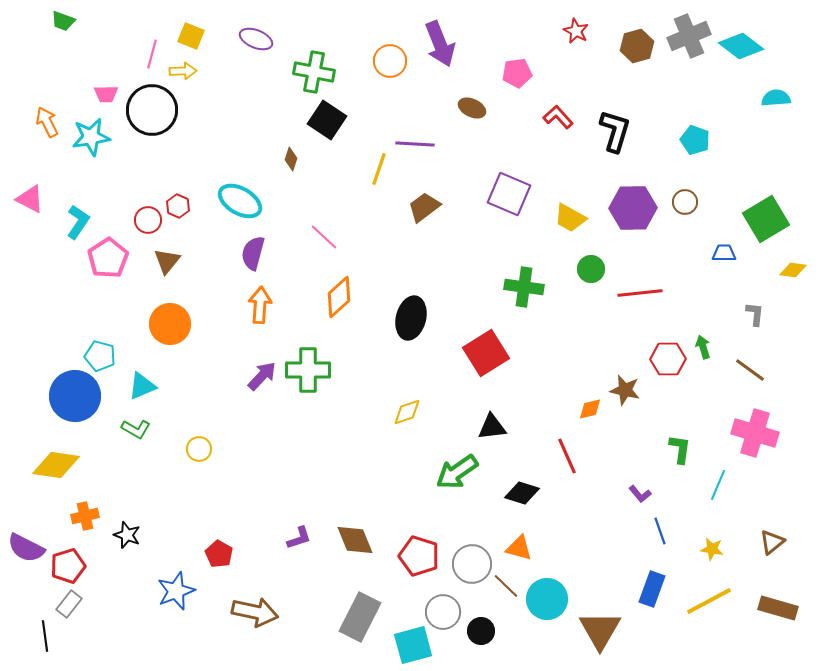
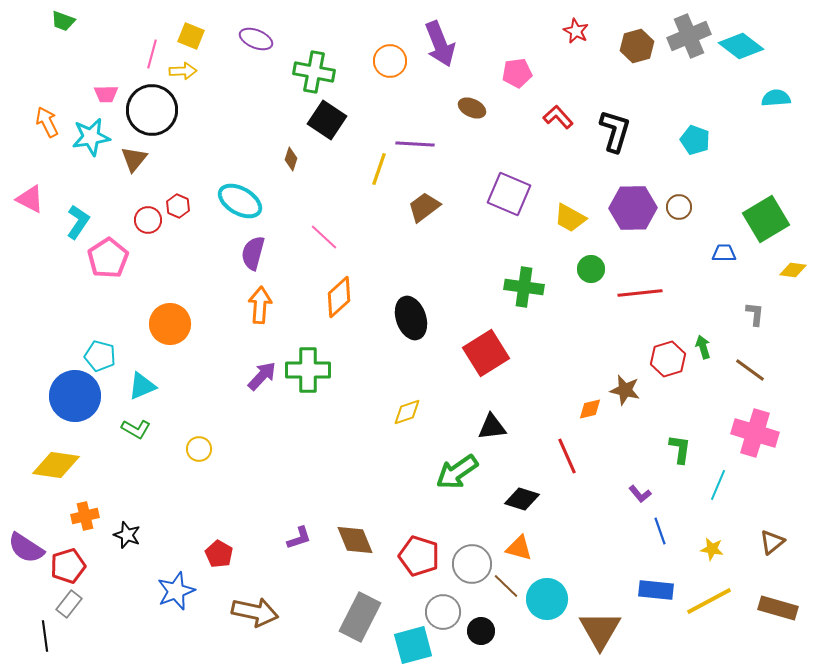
brown circle at (685, 202): moved 6 px left, 5 px down
brown triangle at (167, 261): moved 33 px left, 102 px up
black ellipse at (411, 318): rotated 33 degrees counterclockwise
red hexagon at (668, 359): rotated 16 degrees counterclockwise
black diamond at (522, 493): moved 6 px down
purple semicircle at (26, 548): rotated 6 degrees clockwise
blue rectangle at (652, 589): moved 4 px right, 1 px down; rotated 76 degrees clockwise
